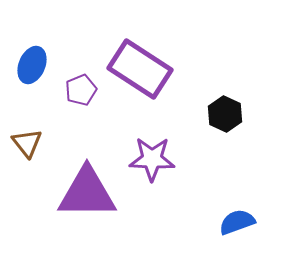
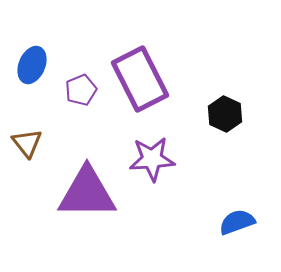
purple rectangle: moved 10 px down; rotated 30 degrees clockwise
purple star: rotated 6 degrees counterclockwise
